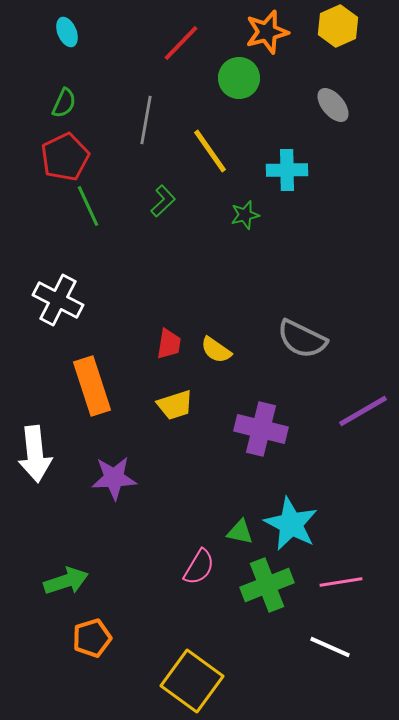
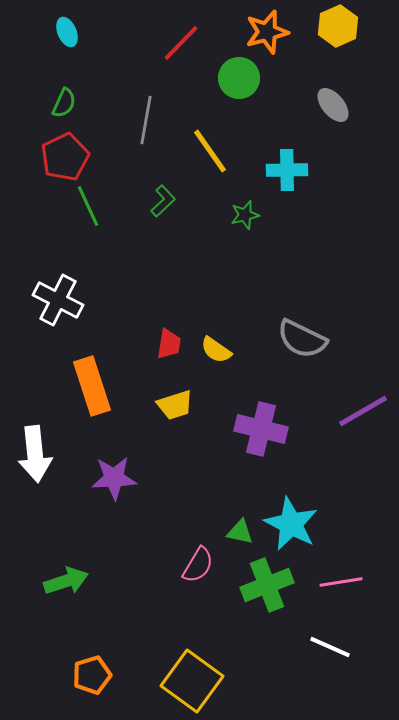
pink semicircle: moved 1 px left, 2 px up
orange pentagon: moved 37 px down
